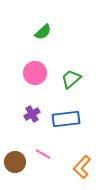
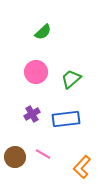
pink circle: moved 1 px right, 1 px up
brown circle: moved 5 px up
